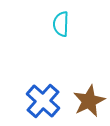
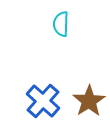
brown star: rotated 8 degrees counterclockwise
